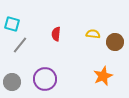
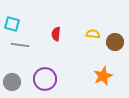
gray line: rotated 60 degrees clockwise
